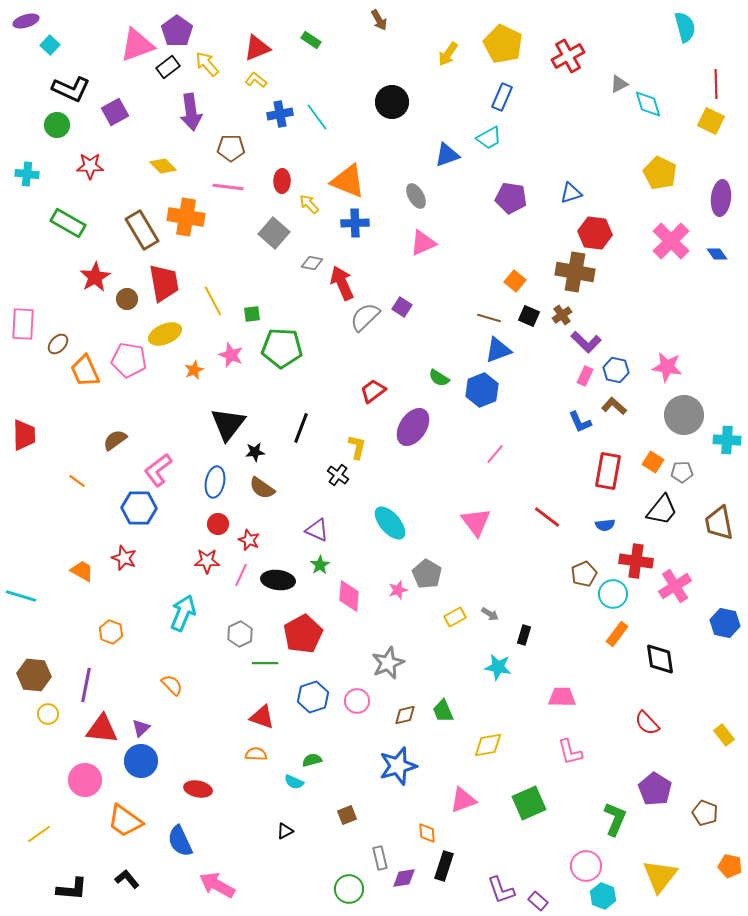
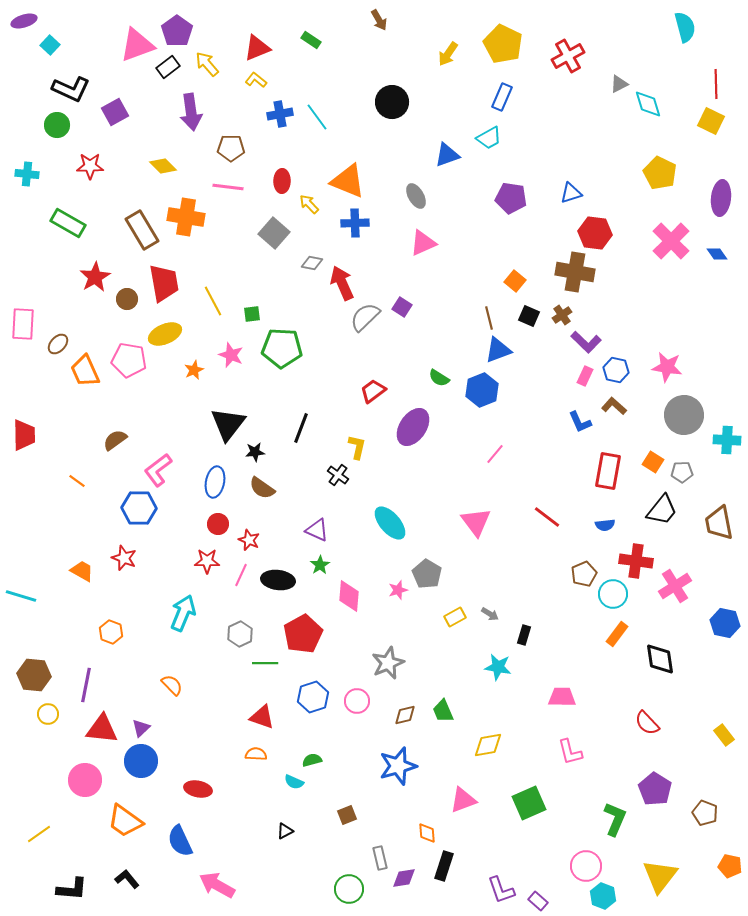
purple ellipse at (26, 21): moved 2 px left
brown line at (489, 318): rotated 60 degrees clockwise
